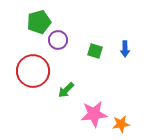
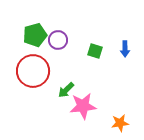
green pentagon: moved 4 px left, 13 px down
pink star: moved 11 px left, 8 px up
orange star: moved 1 px left, 1 px up
